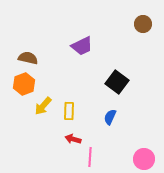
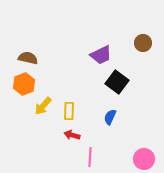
brown circle: moved 19 px down
purple trapezoid: moved 19 px right, 9 px down
red arrow: moved 1 px left, 4 px up
